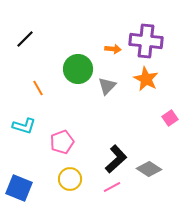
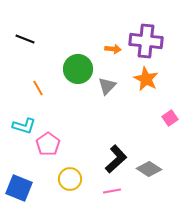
black line: rotated 66 degrees clockwise
pink pentagon: moved 14 px left, 2 px down; rotated 15 degrees counterclockwise
pink line: moved 4 px down; rotated 18 degrees clockwise
